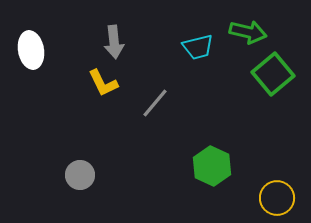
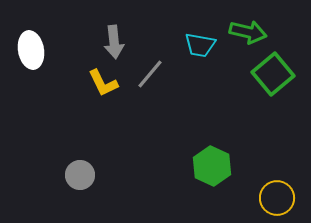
cyan trapezoid: moved 2 px right, 2 px up; rotated 24 degrees clockwise
gray line: moved 5 px left, 29 px up
